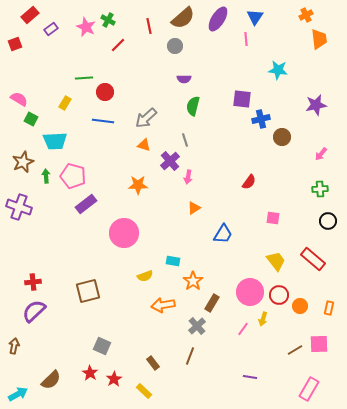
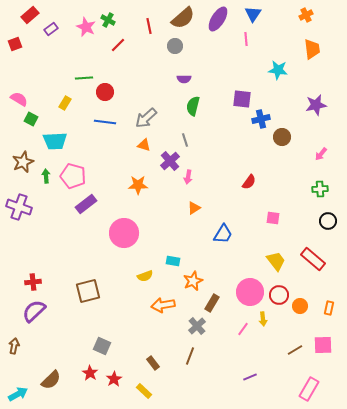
blue triangle at (255, 17): moved 2 px left, 3 px up
orange trapezoid at (319, 39): moved 7 px left, 10 px down
blue line at (103, 121): moved 2 px right, 1 px down
orange star at (193, 281): rotated 12 degrees clockwise
yellow arrow at (263, 319): rotated 24 degrees counterclockwise
pink square at (319, 344): moved 4 px right, 1 px down
purple line at (250, 377): rotated 32 degrees counterclockwise
